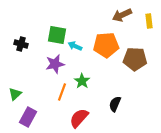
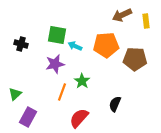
yellow rectangle: moved 3 px left
